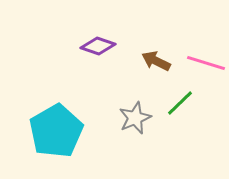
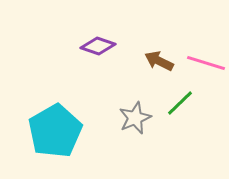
brown arrow: moved 3 px right
cyan pentagon: moved 1 px left
